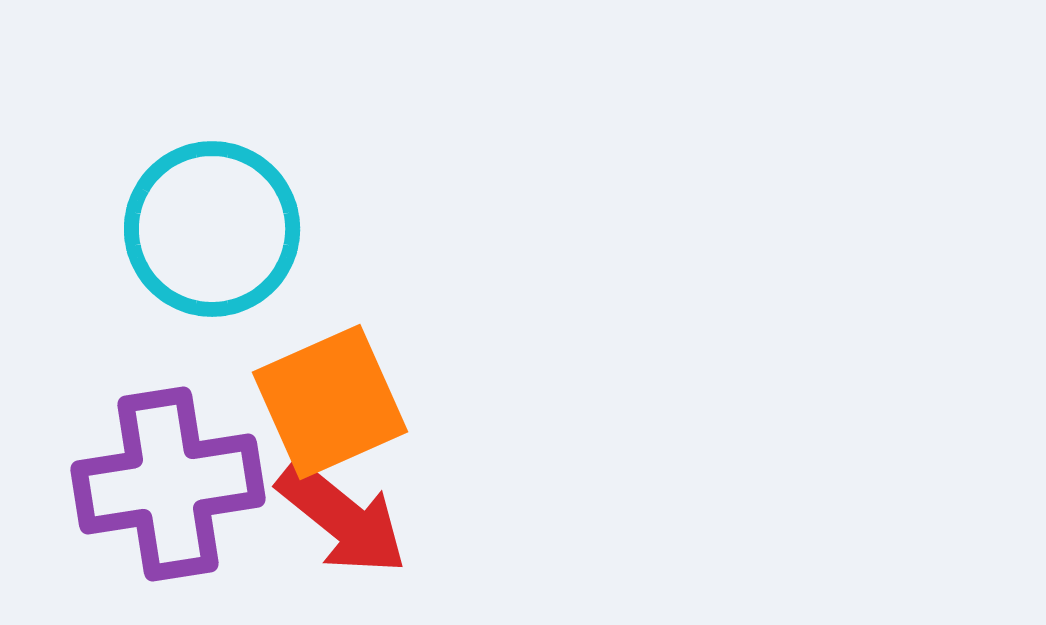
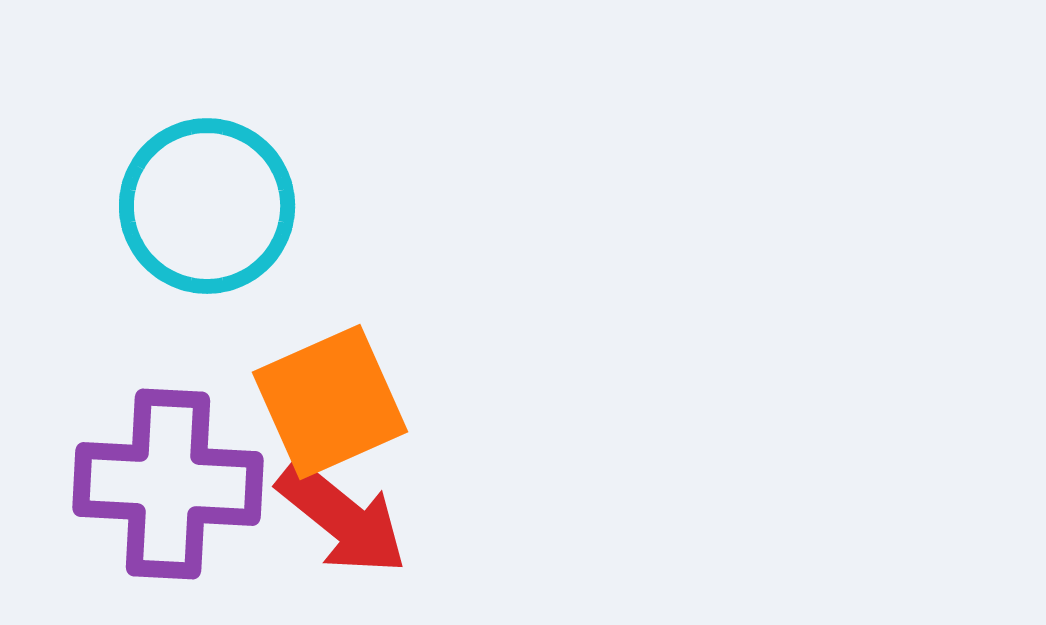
cyan circle: moved 5 px left, 23 px up
purple cross: rotated 12 degrees clockwise
